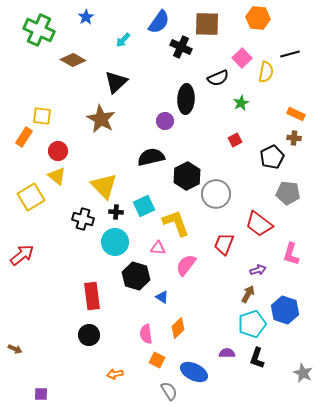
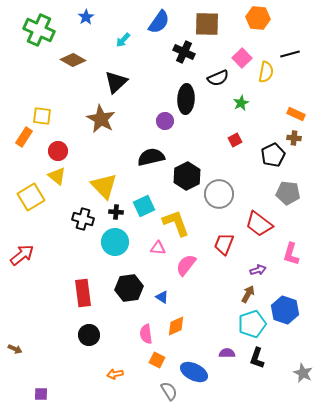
black cross at (181, 47): moved 3 px right, 5 px down
black pentagon at (272, 157): moved 1 px right, 2 px up
gray circle at (216, 194): moved 3 px right
black hexagon at (136, 276): moved 7 px left, 12 px down; rotated 24 degrees counterclockwise
red rectangle at (92, 296): moved 9 px left, 3 px up
orange diamond at (178, 328): moved 2 px left, 2 px up; rotated 20 degrees clockwise
